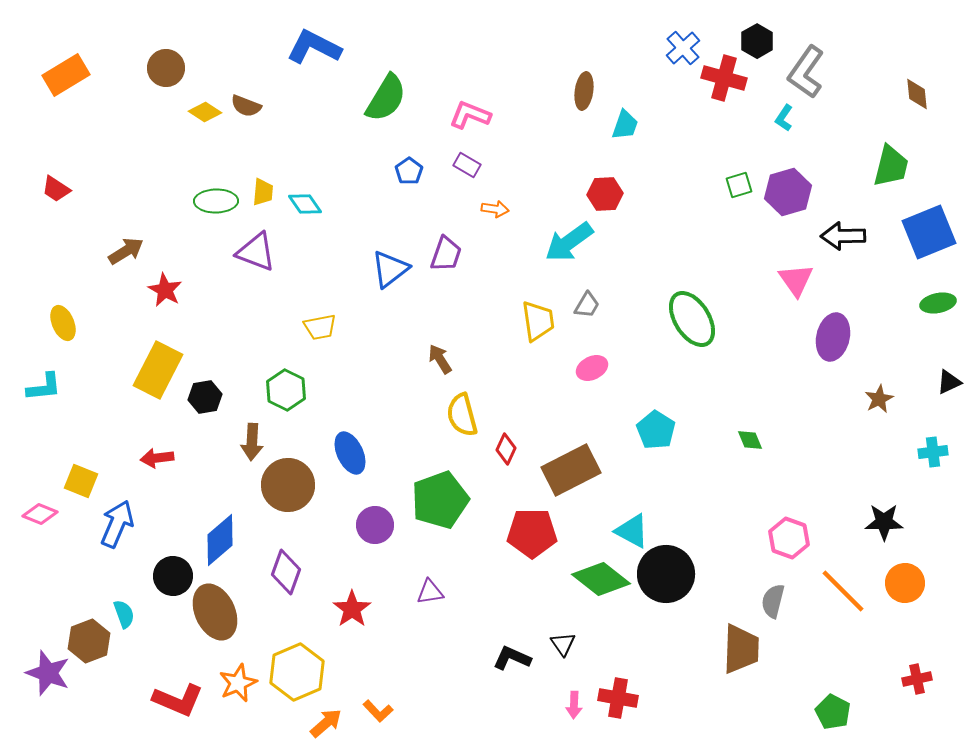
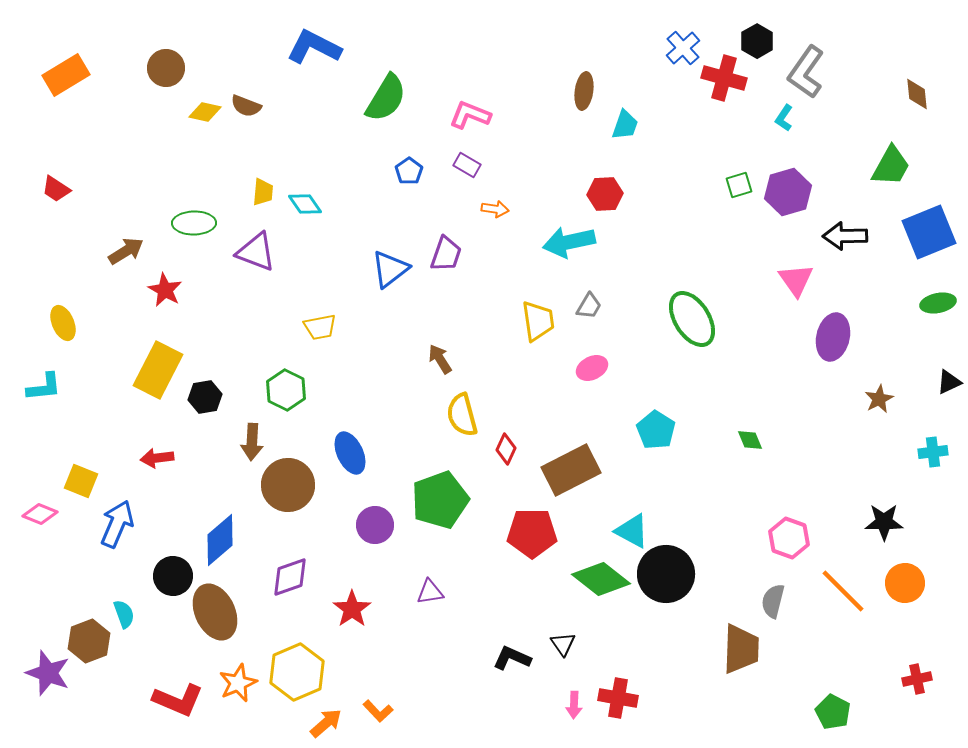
yellow diamond at (205, 112): rotated 20 degrees counterclockwise
green trapezoid at (891, 166): rotated 15 degrees clockwise
green ellipse at (216, 201): moved 22 px left, 22 px down
black arrow at (843, 236): moved 2 px right
cyan arrow at (569, 242): rotated 24 degrees clockwise
gray trapezoid at (587, 305): moved 2 px right, 1 px down
purple diamond at (286, 572): moved 4 px right, 5 px down; rotated 51 degrees clockwise
